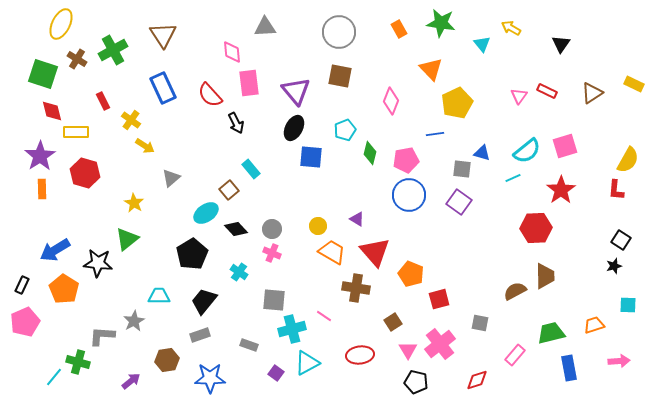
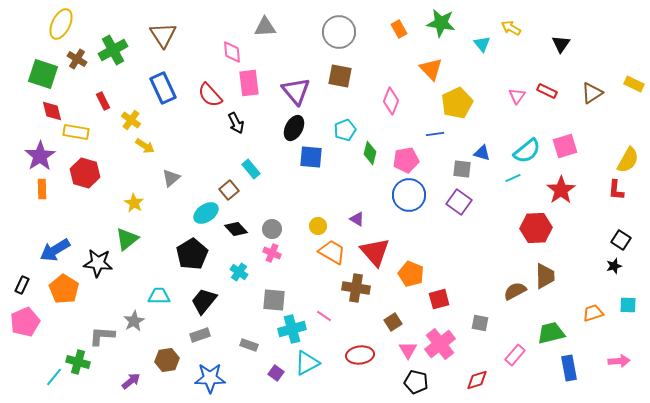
pink triangle at (519, 96): moved 2 px left
yellow rectangle at (76, 132): rotated 10 degrees clockwise
orange trapezoid at (594, 325): moved 1 px left, 12 px up
